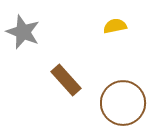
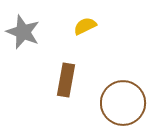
yellow semicircle: moved 30 px left; rotated 15 degrees counterclockwise
brown rectangle: rotated 52 degrees clockwise
